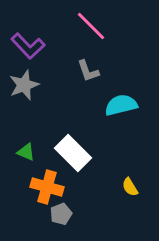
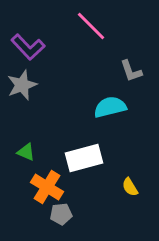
purple L-shape: moved 1 px down
gray L-shape: moved 43 px right
gray star: moved 2 px left
cyan semicircle: moved 11 px left, 2 px down
white rectangle: moved 11 px right, 5 px down; rotated 60 degrees counterclockwise
orange cross: rotated 16 degrees clockwise
gray pentagon: rotated 15 degrees clockwise
